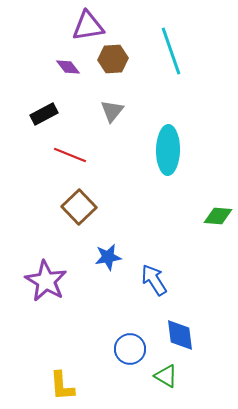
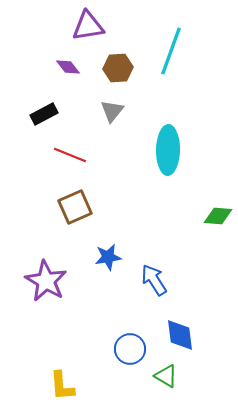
cyan line: rotated 39 degrees clockwise
brown hexagon: moved 5 px right, 9 px down
brown square: moved 4 px left; rotated 20 degrees clockwise
